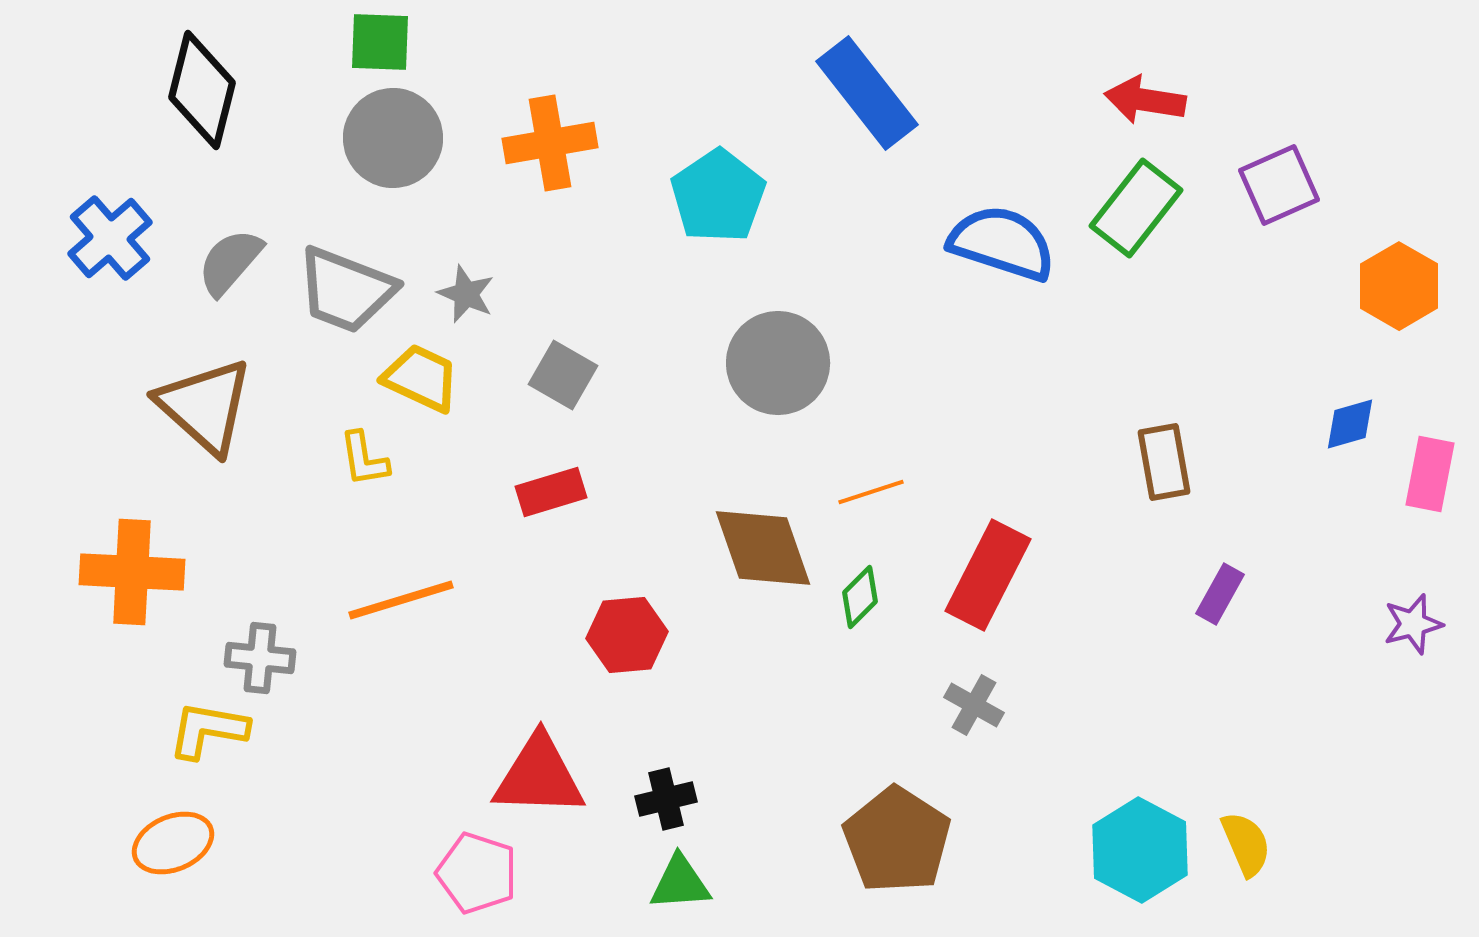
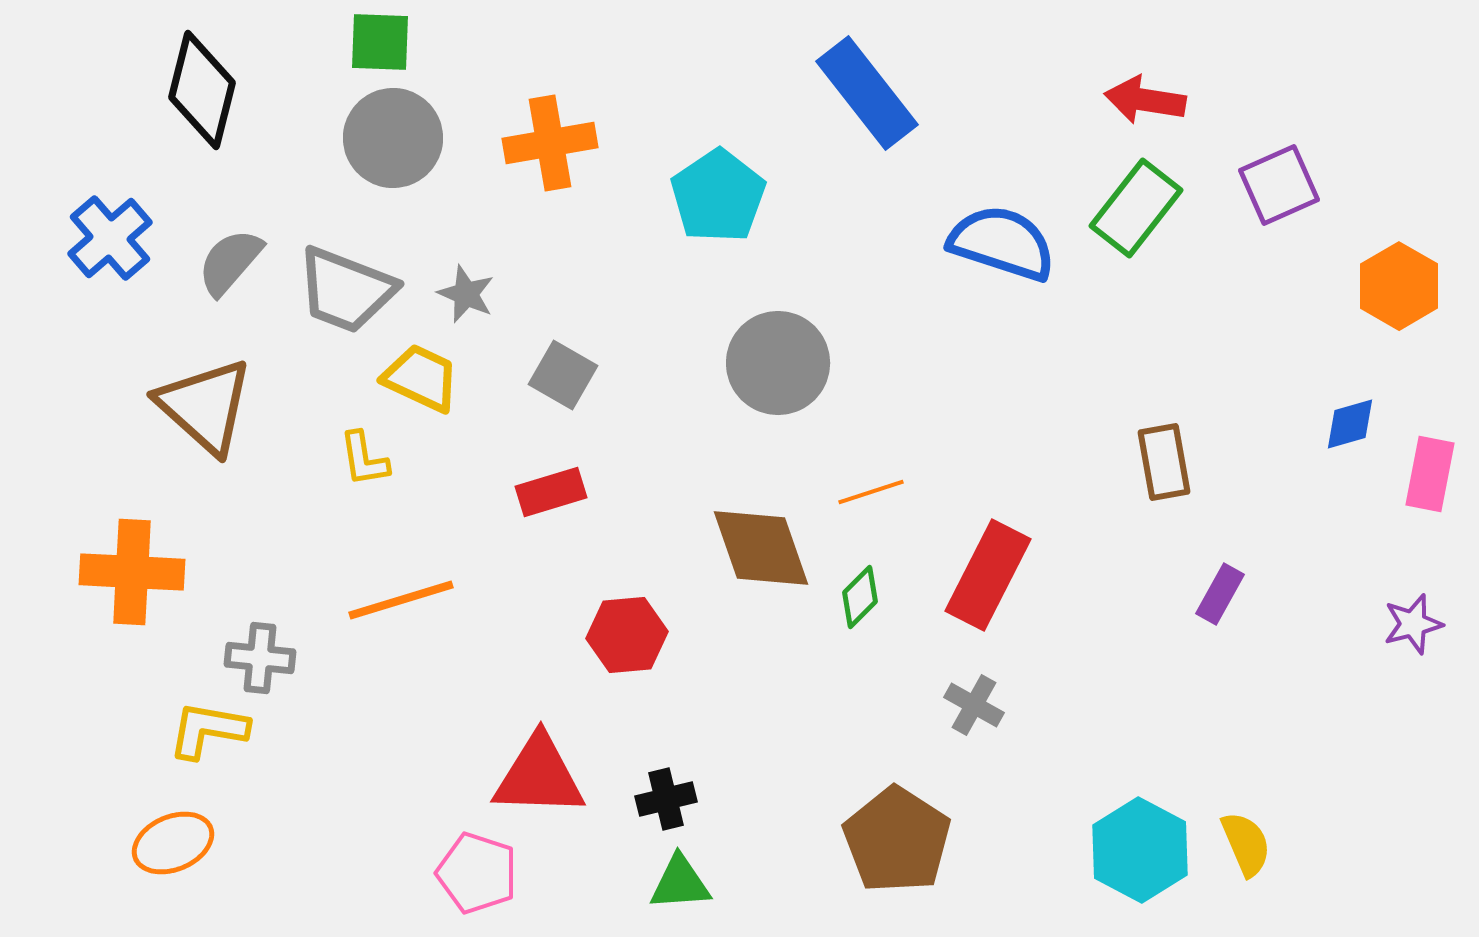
brown diamond at (763, 548): moved 2 px left
